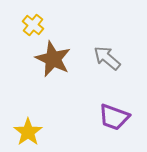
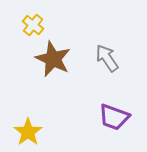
gray arrow: rotated 16 degrees clockwise
